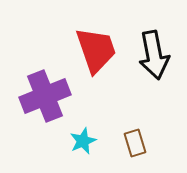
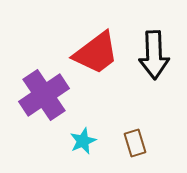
red trapezoid: moved 3 px down; rotated 72 degrees clockwise
black arrow: rotated 9 degrees clockwise
purple cross: moved 1 px left, 1 px up; rotated 12 degrees counterclockwise
